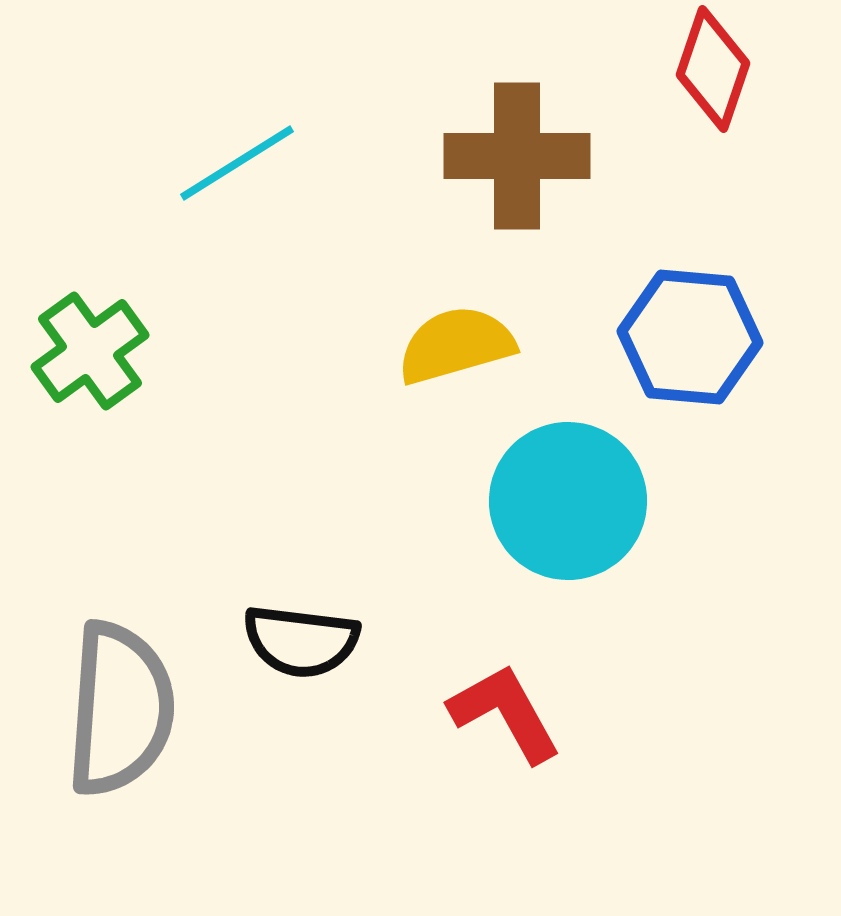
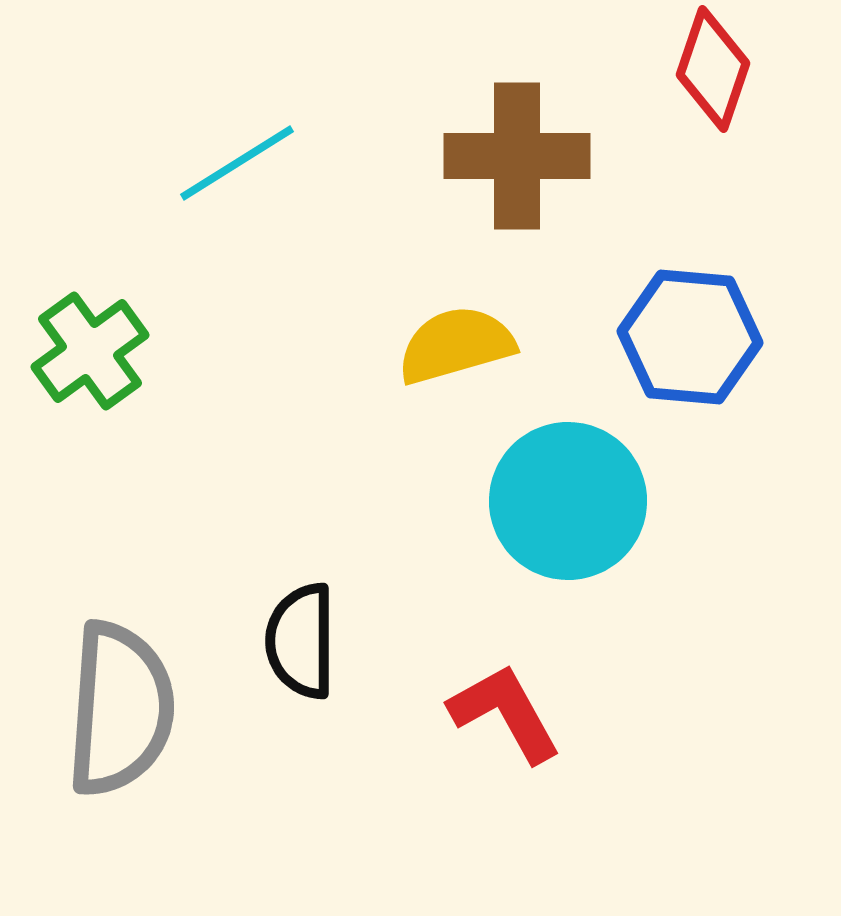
black semicircle: rotated 83 degrees clockwise
